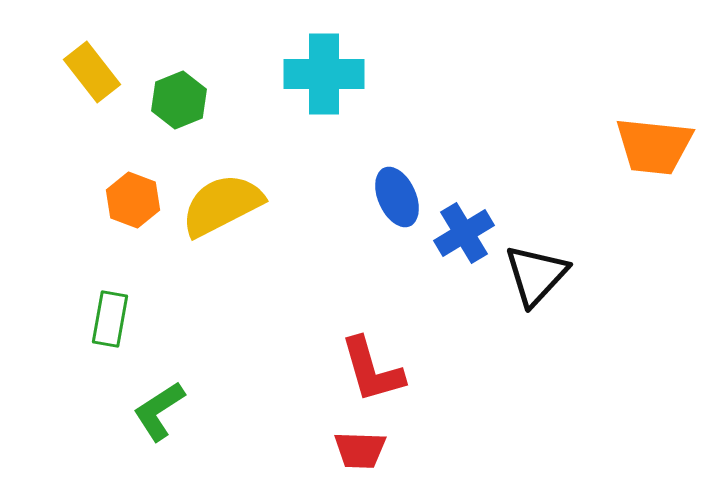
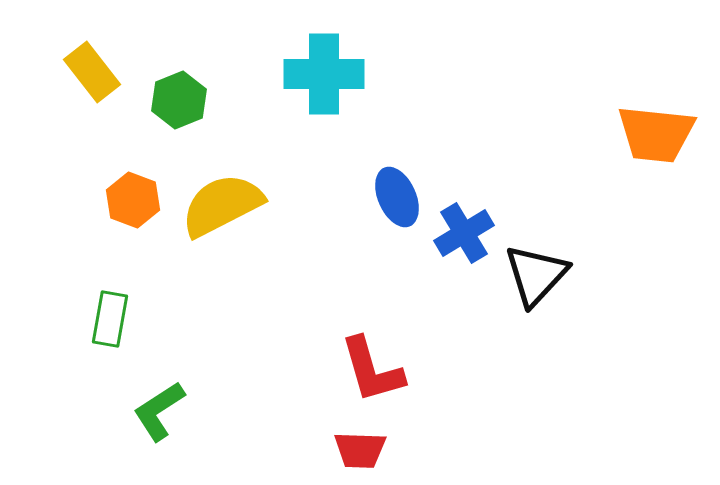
orange trapezoid: moved 2 px right, 12 px up
